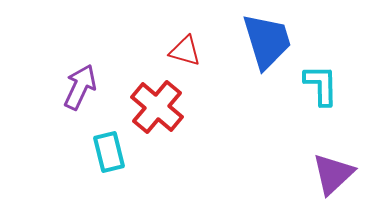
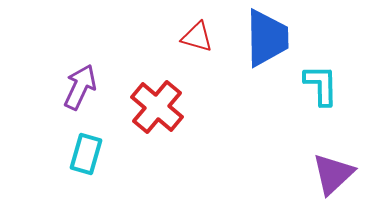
blue trapezoid: moved 3 px up; rotated 16 degrees clockwise
red triangle: moved 12 px right, 14 px up
cyan rectangle: moved 23 px left, 2 px down; rotated 30 degrees clockwise
